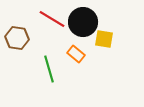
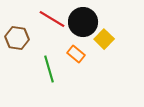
yellow square: rotated 36 degrees clockwise
